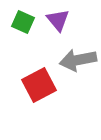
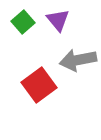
green square: rotated 25 degrees clockwise
red square: rotated 8 degrees counterclockwise
